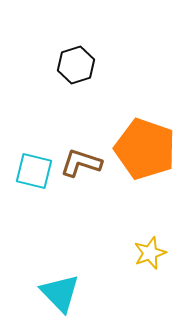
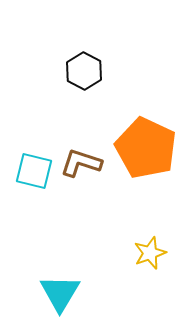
black hexagon: moved 8 px right, 6 px down; rotated 15 degrees counterclockwise
orange pentagon: moved 1 px right, 1 px up; rotated 6 degrees clockwise
cyan triangle: rotated 15 degrees clockwise
